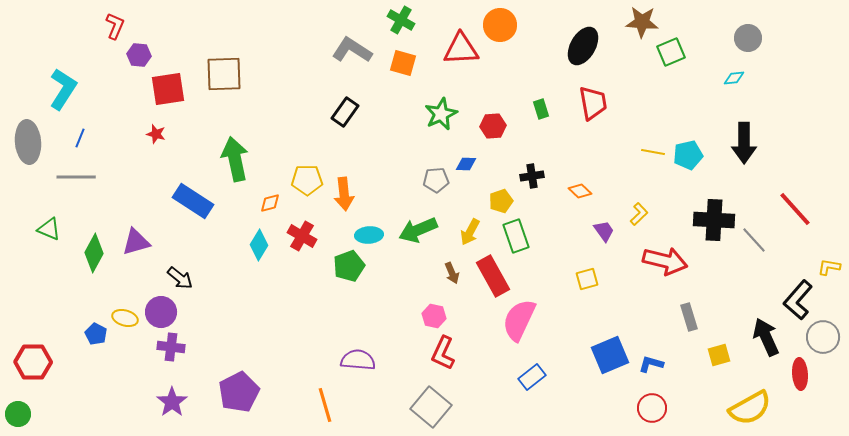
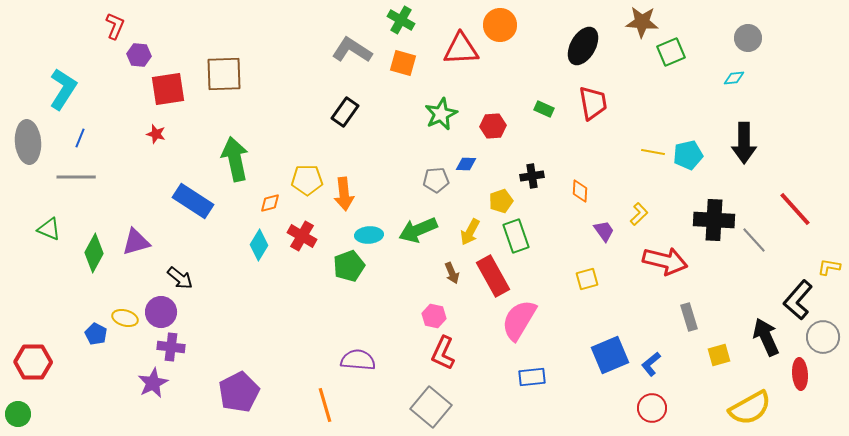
green rectangle at (541, 109): moved 3 px right; rotated 48 degrees counterclockwise
orange diamond at (580, 191): rotated 50 degrees clockwise
pink semicircle at (519, 320): rotated 6 degrees clockwise
blue L-shape at (651, 364): rotated 55 degrees counterclockwise
blue rectangle at (532, 377): rotated 32 degrees clockwise
purple star at (172, 402): moved 19 px left, 19 px up; rotated 8 degrees clockwise
